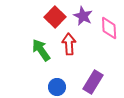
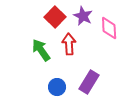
purple rectangle: moved 4 px left
